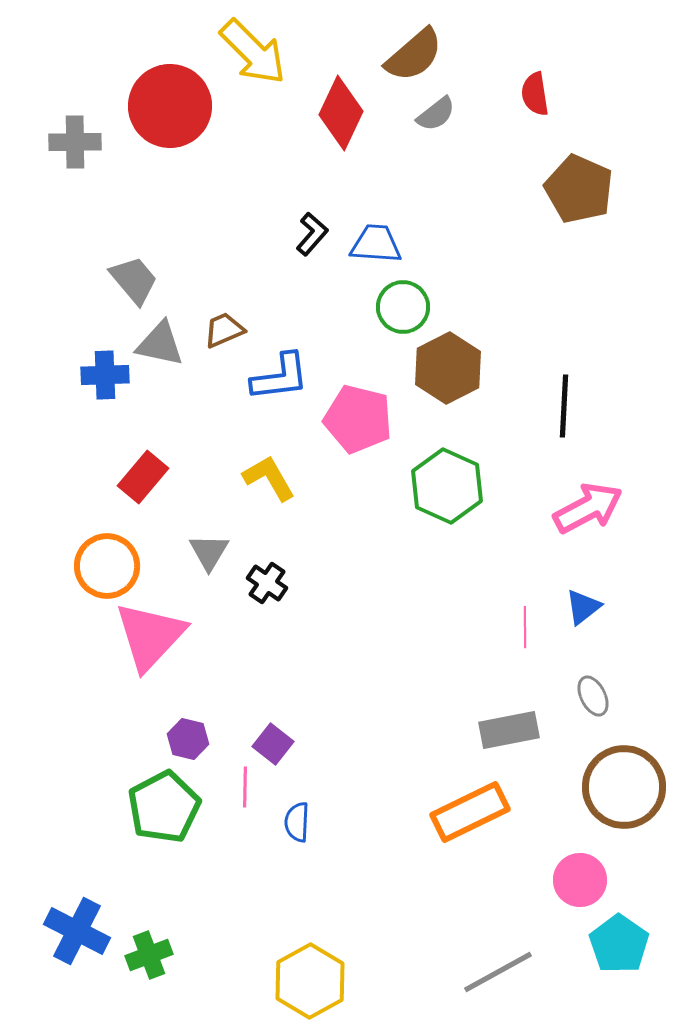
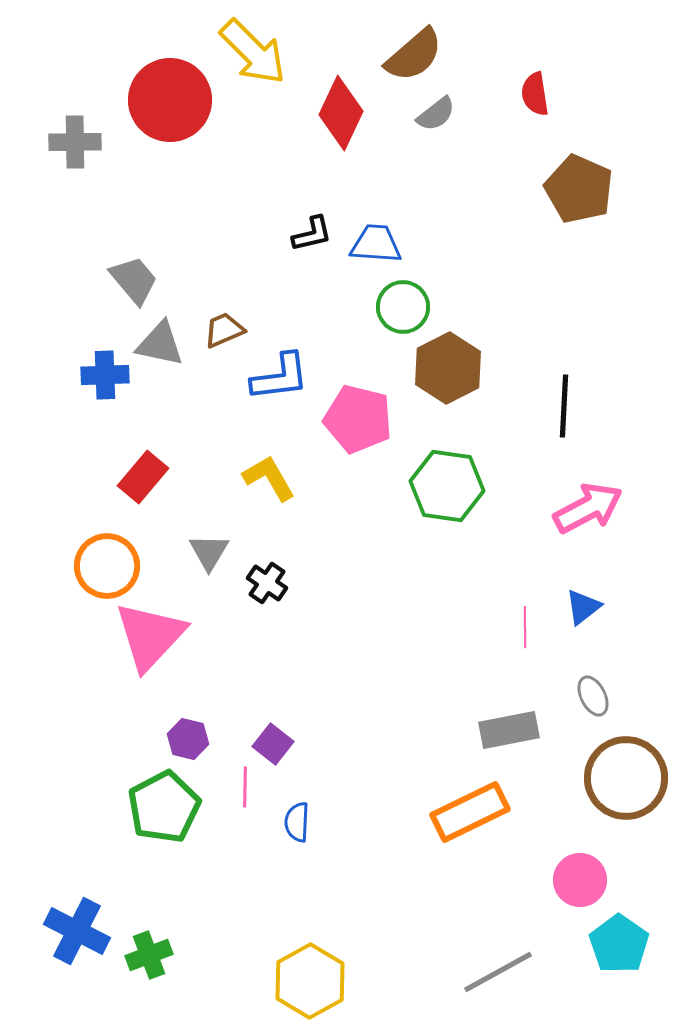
red circle at (170, 106): moved 6 px up
black L-shape at (312, 234): rotated 36 degrees clockwise
green hexagon at (447, 486): rotated 16 degrees counterclockwise
brown circle at (624, 787): moved 2 px right, 9 px up
